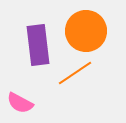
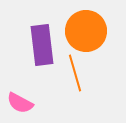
purple rectangle: moved 4 px right
orange line: rotated 72 degrees counterclockwise
